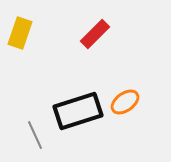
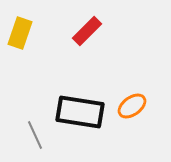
red rectangle: moved 8 px left, 3 px up
orange ellipse: moved 7 px right, 4 px down
black rectangle: moved 2 px right, 1 px down; rotated 27 degrees clockwise
